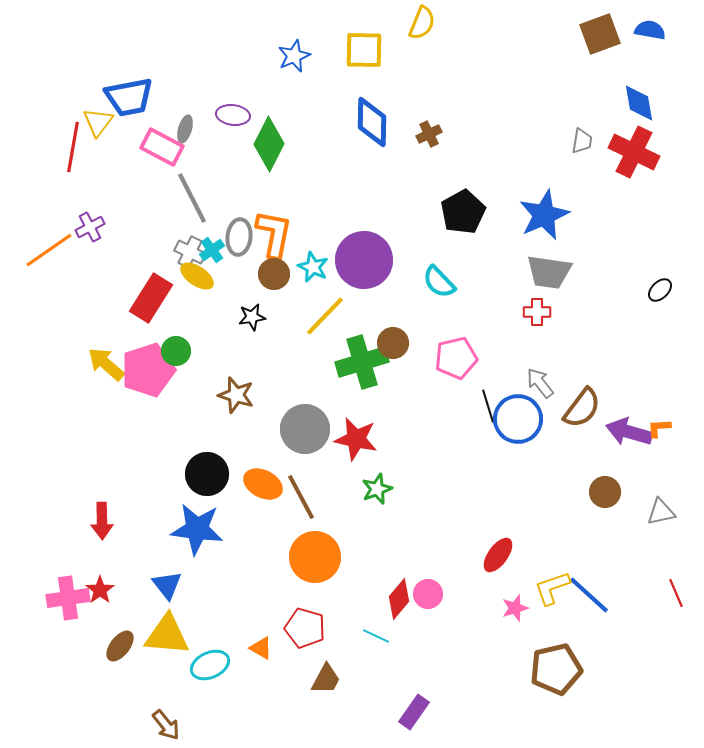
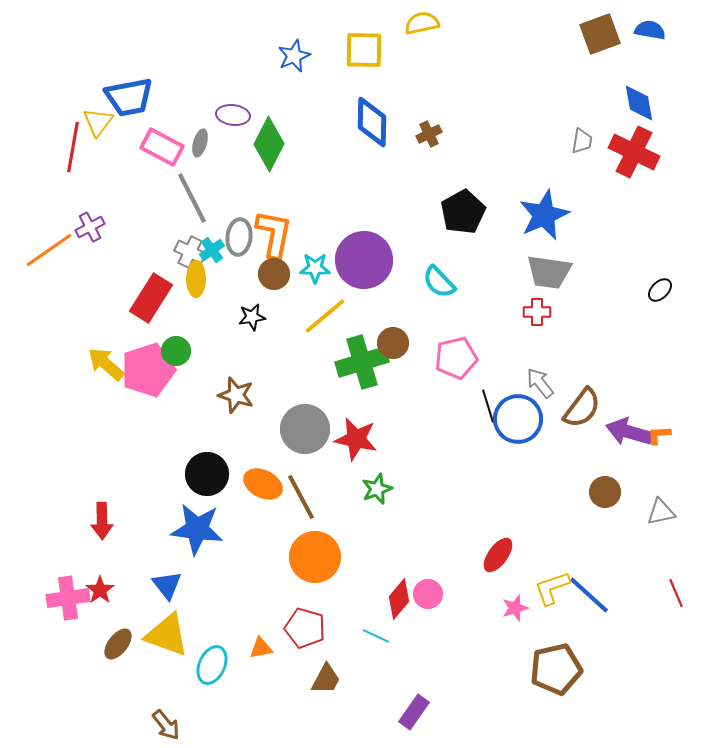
yellow semicircle at (422, 23): rotated 124 degrees counterclockwise
gray ellipse at (185, 129): moved 15 px right, 14 px down
cyan star at (313, 267): moved 2 px right, 1 px down; rotated 24 degrees counterclockwise
yellow ellipse at (197, 276): moved 1 px left, 3 px down; rotated 56 degrees clockwise
yellow line at (325, 316): rotated 6 degrees clockwise
orange L-shape at (659, 428): moved 7 px down
yellow triangle at (167, 635): rotated 15 degrees clockwise
brown ellipse at (120, 646): moved 2 px left, 2 px up
orange triangle at (261, 648): rotated 40 degrees counterclockwise
cyan ellipse at (210, 665): moved 2 px right; rotated 42 degrees counterclockwise
